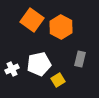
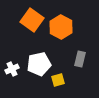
yellow square: rotated 16 degrees clockwise
